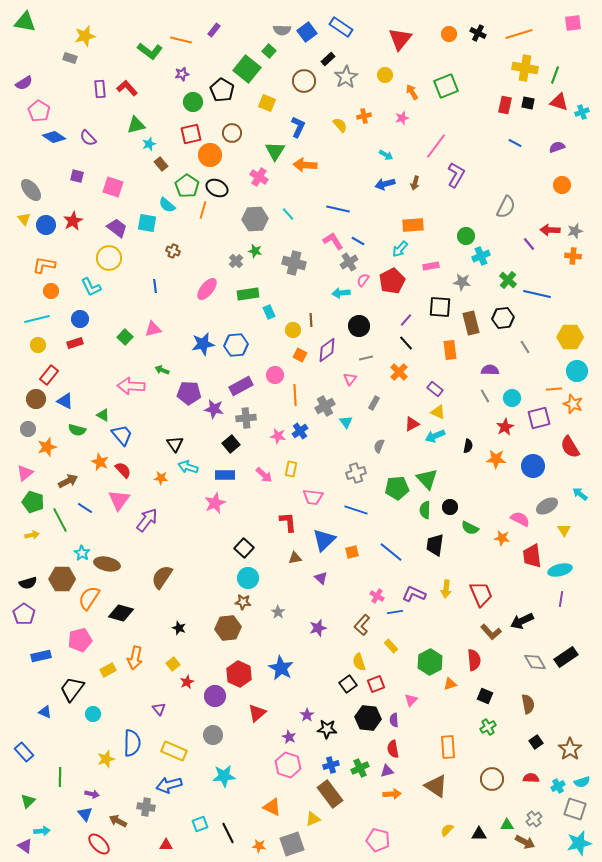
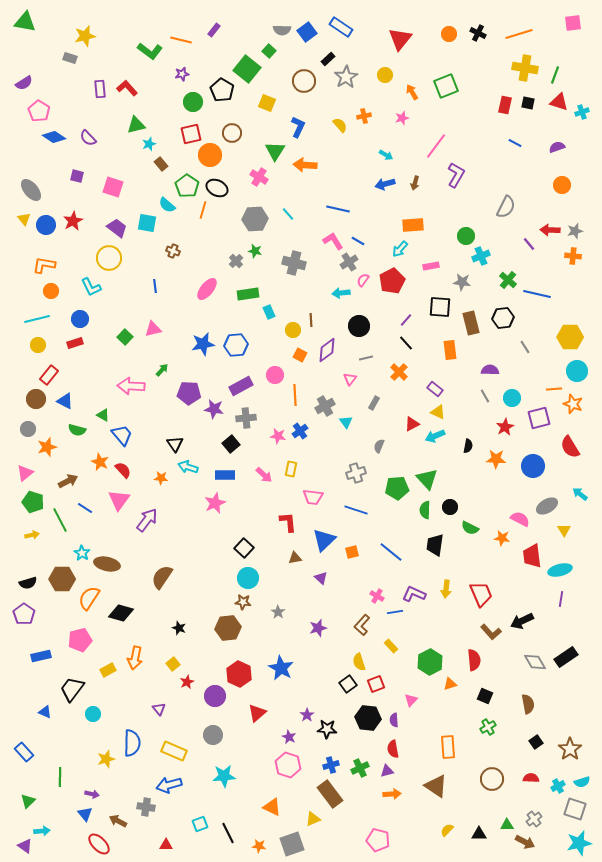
green arrow at (162, 370): rotated 112 degrees clockwise
